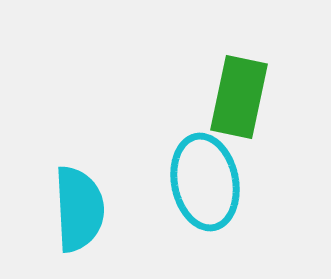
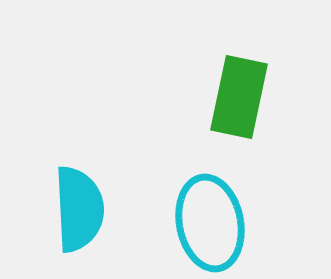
cyan ellipse: moved 5 px right, 41 px down
